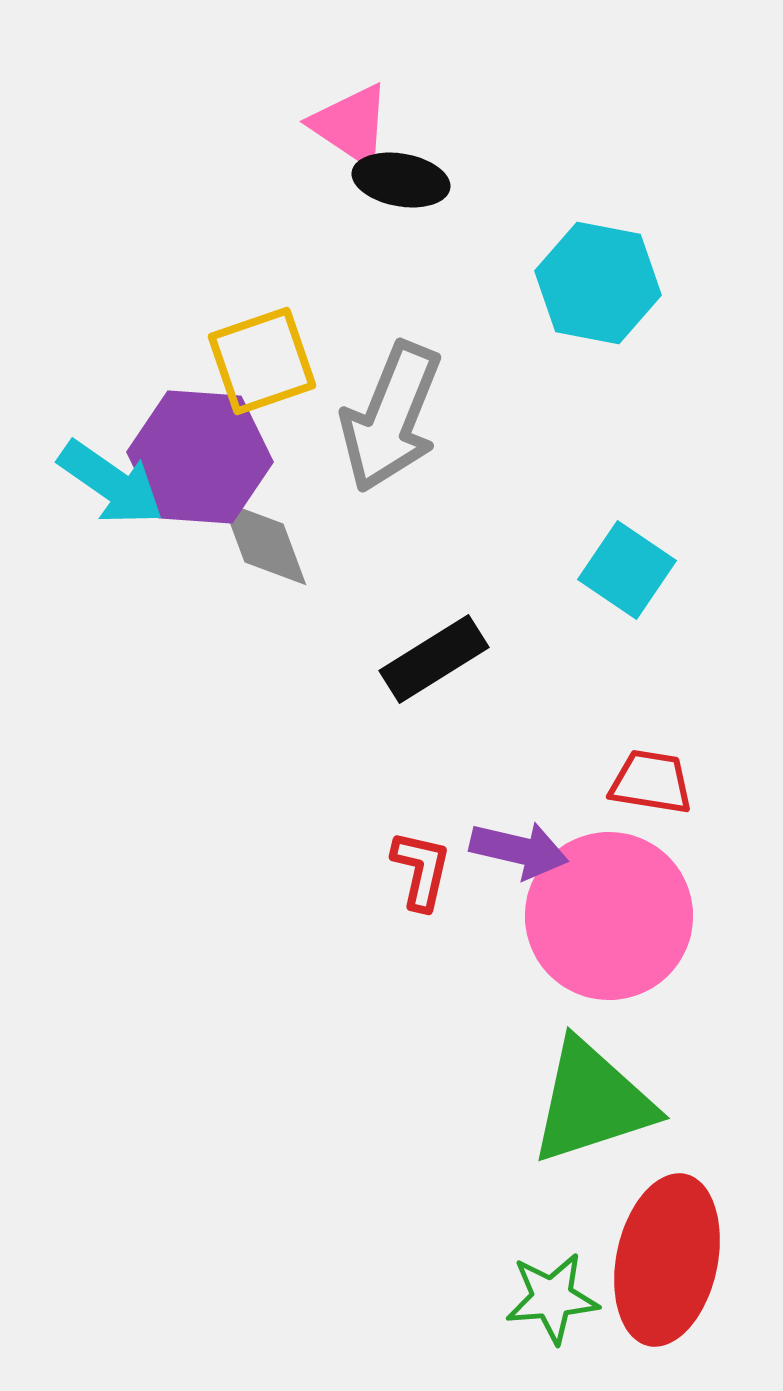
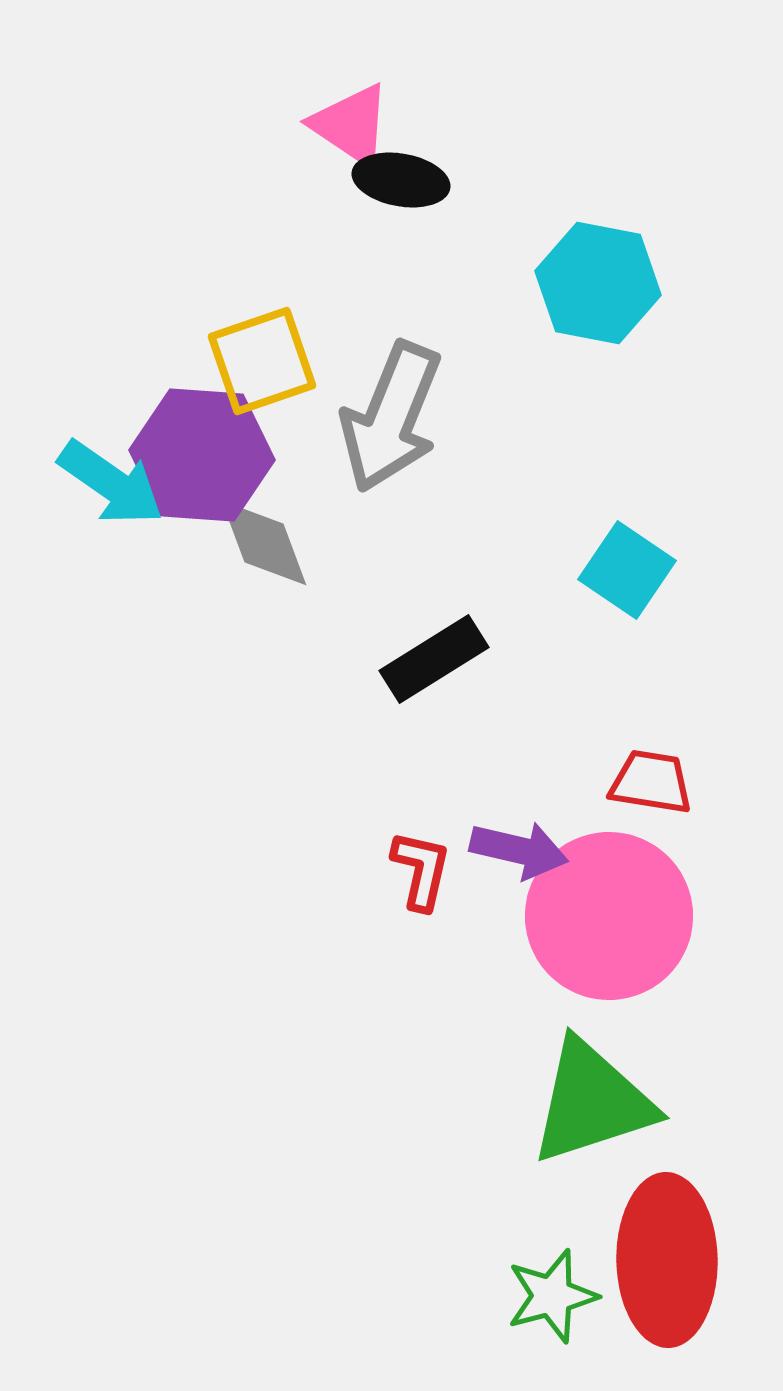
purple hexagon: moved 2 px right, 2 px up
red ellipse: rotated 13 degrees counterclockwise
green star: moved 2 px up; rotated 10 degrees counterclockwise
